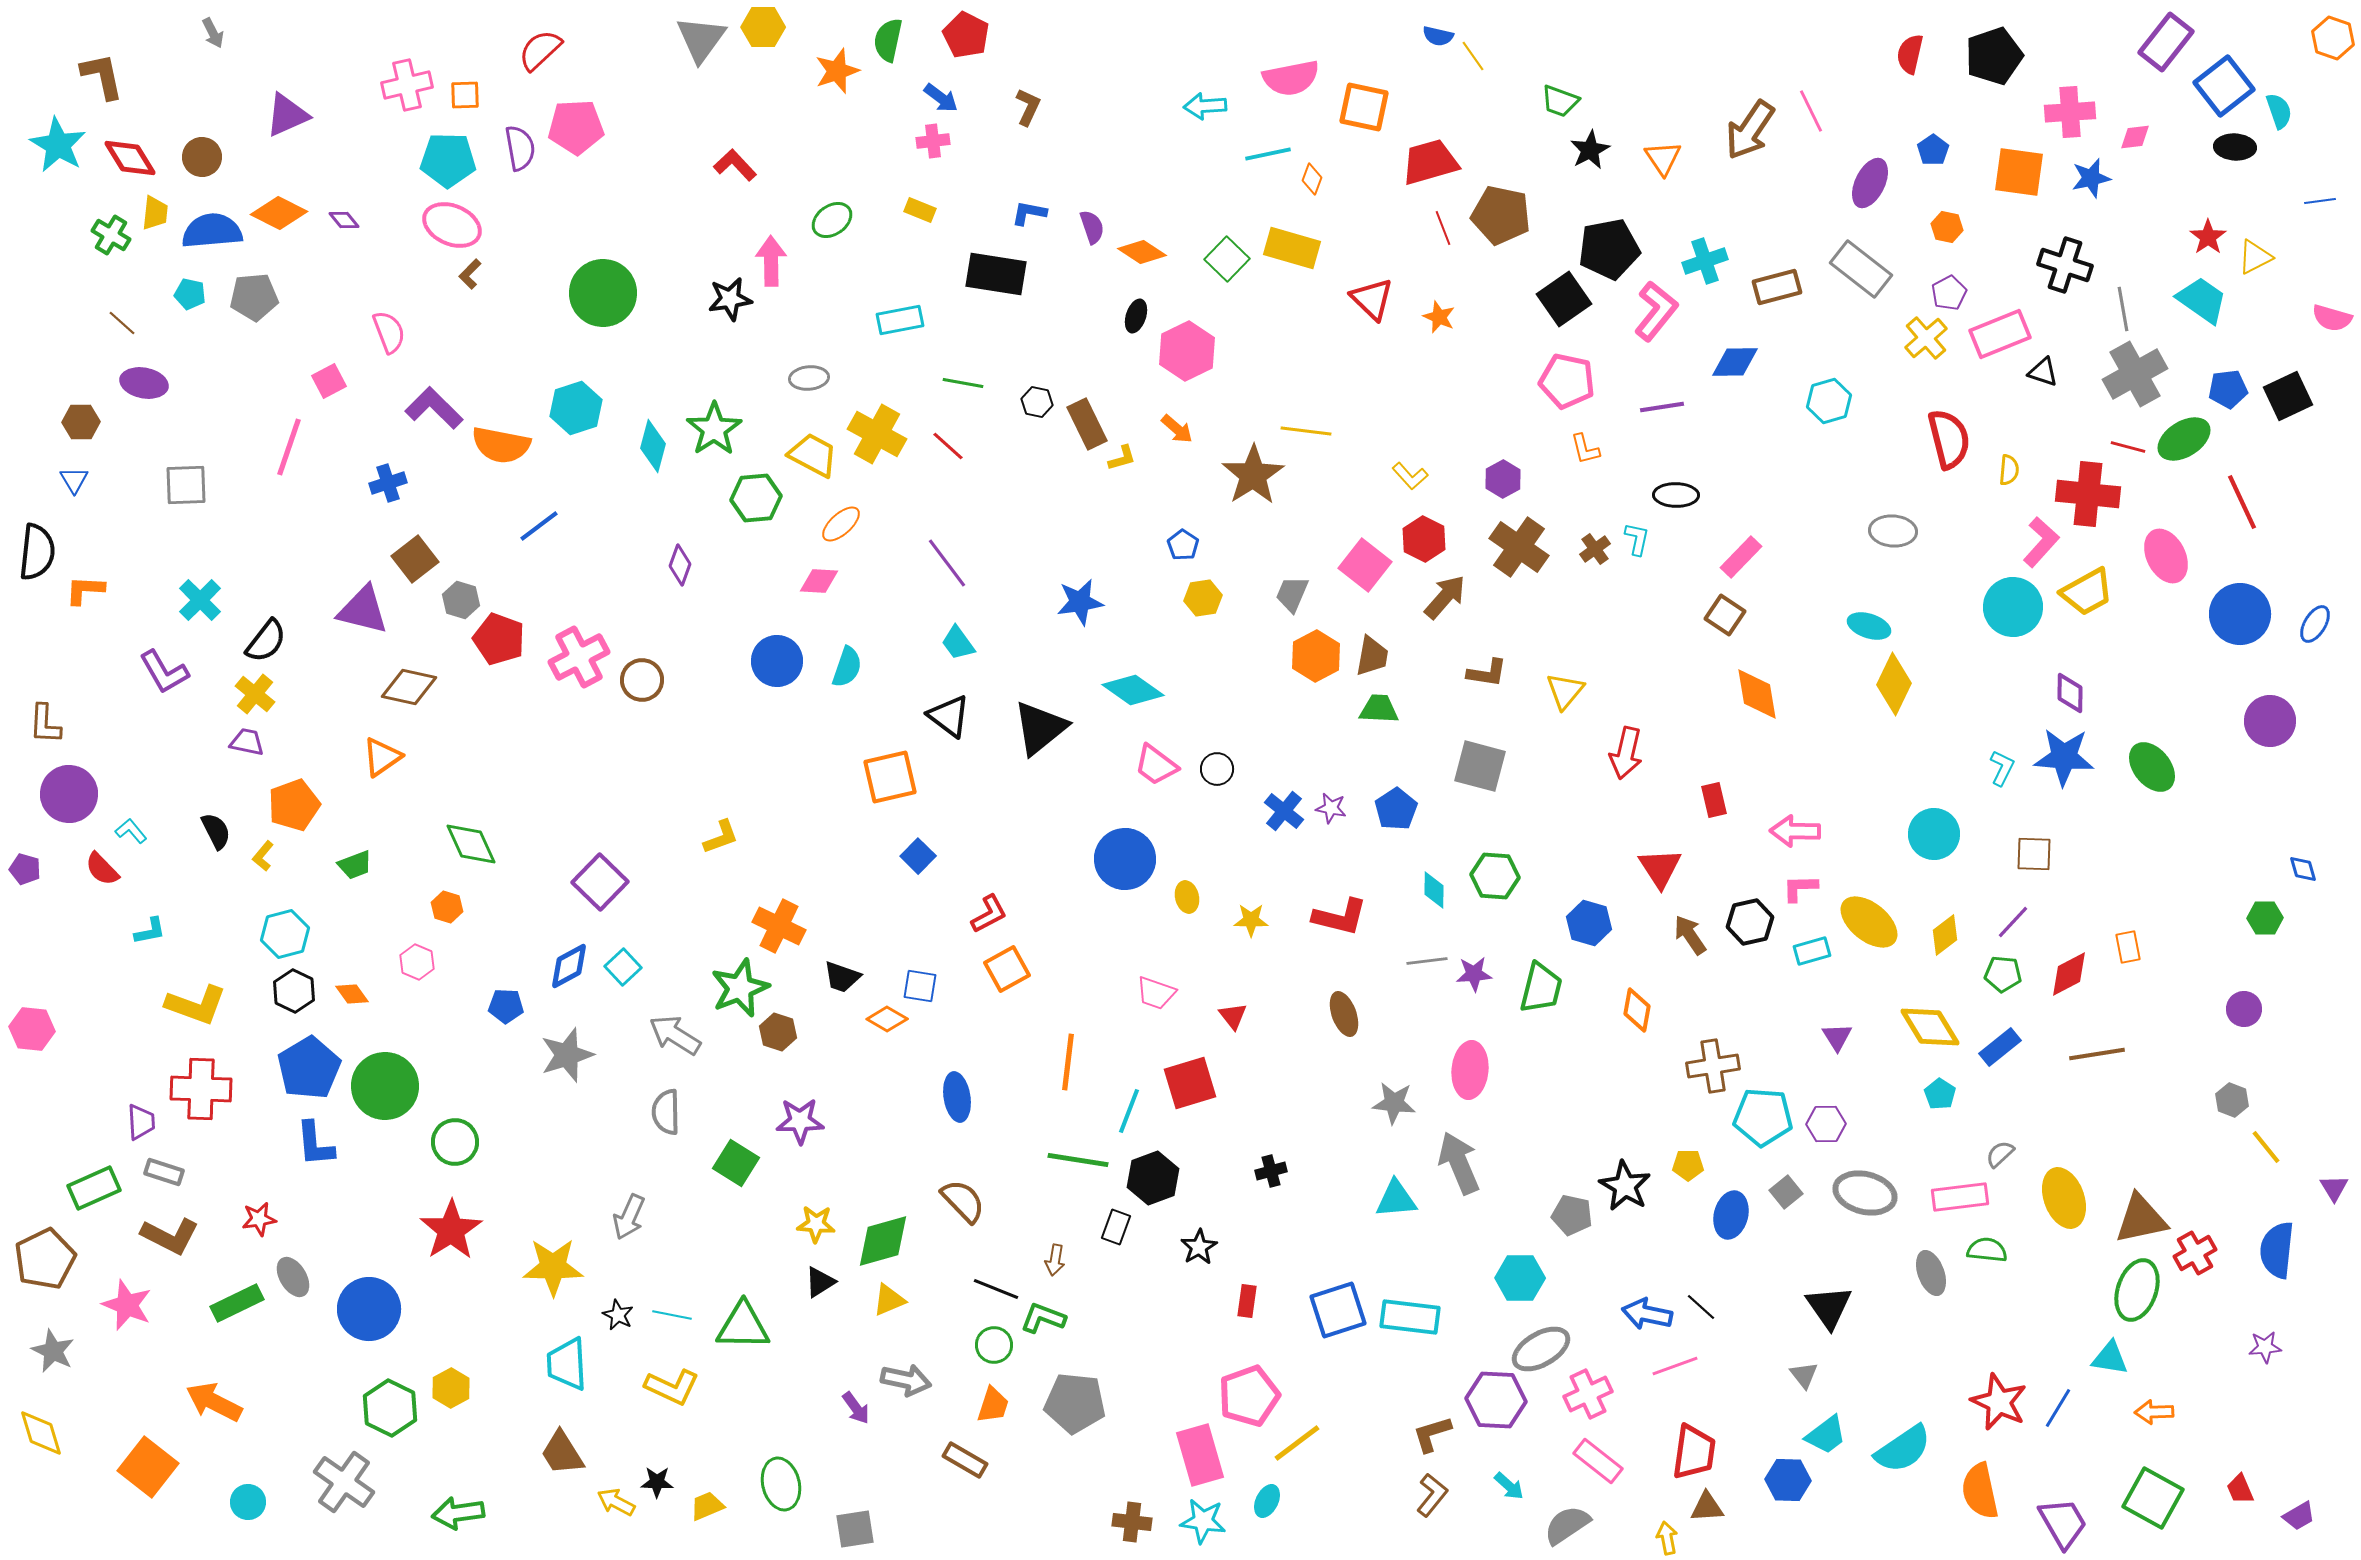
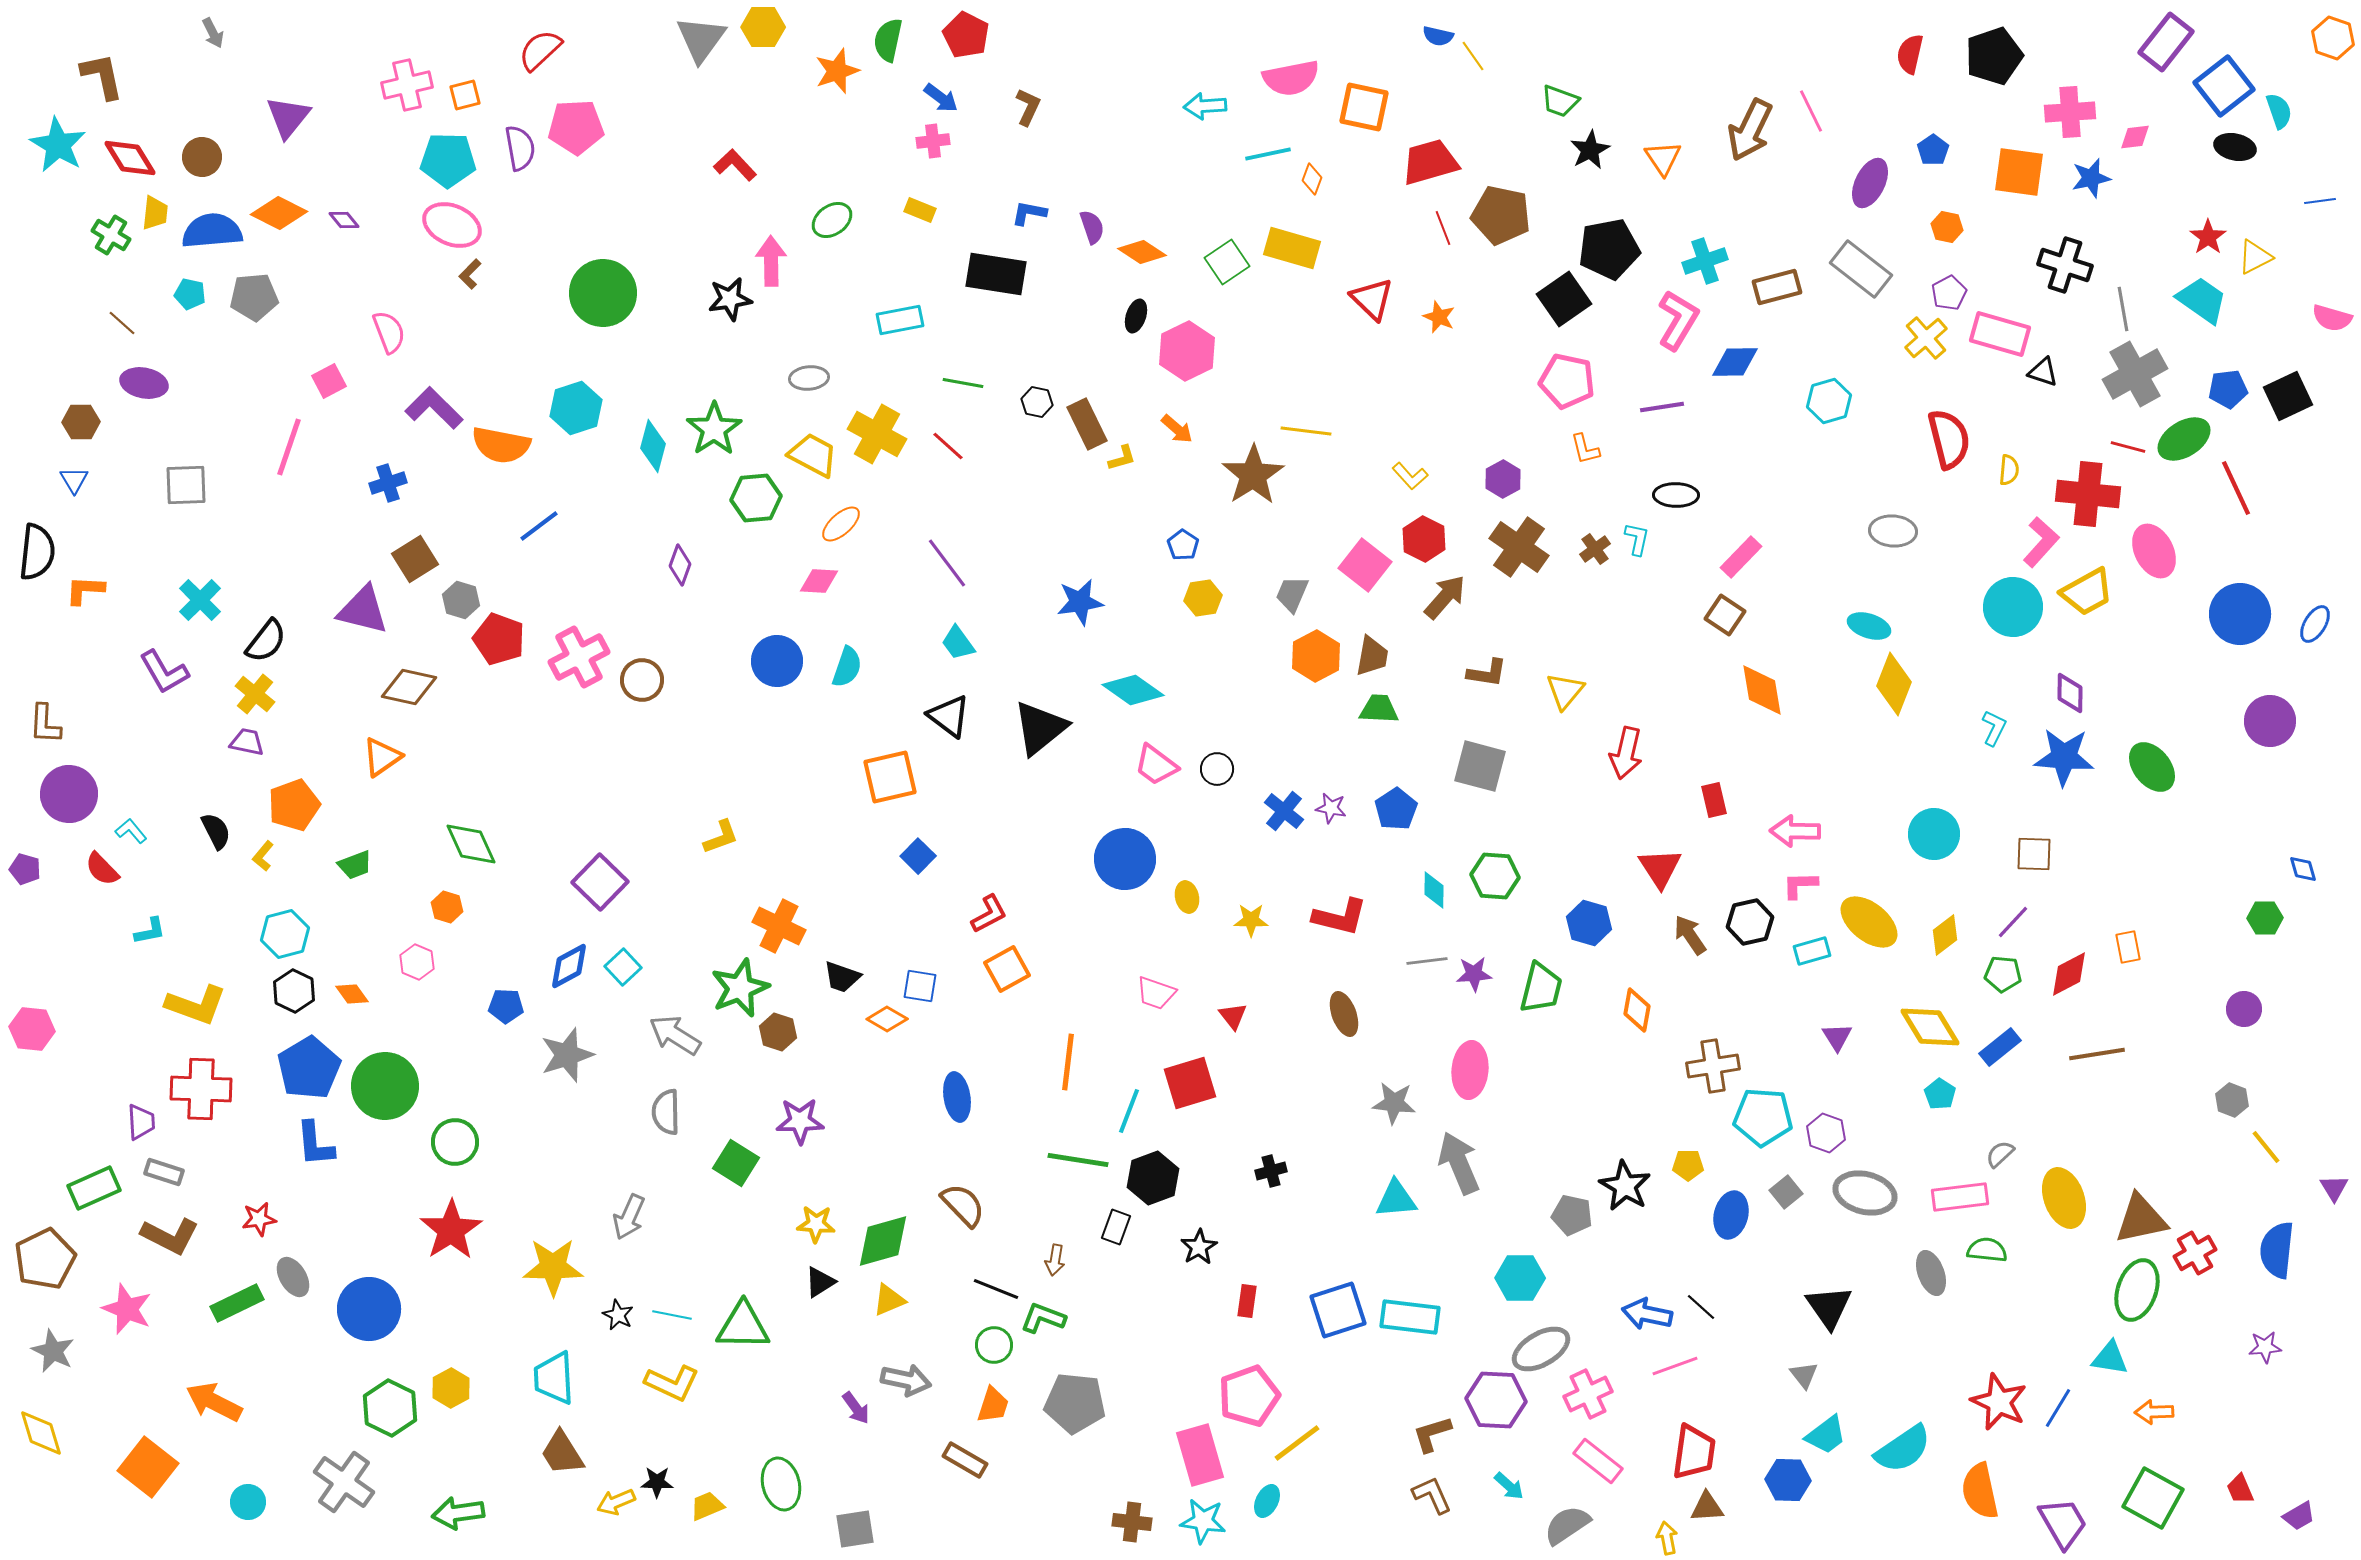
orange square at (465, 95): rotated 12 degrees counterclockwise
purple triangle at (287, 115): moved 1 px right, 2 px down; rotated 27 degrees counterclockwise
brown arrow at (1750, 130): rotated 8 degrees counterclockwise
black ellipse at (2235, 147): rotated 9 degrees clockwise
green square at (1227, 259): moved 3 px down; rotated 12 degrees clockwise
pink L-shape at (1656, 311): moved 22 px right, 9 px down; rotated 8 degrees counterclockwise
pink rectangle at (2000, 334): rotated 38 degrees clockwise
red line at (2242, 502): moved 6 px left, 14 px up
pink ellipse at (2166, 556): moved 12 px left, 5 px up
brown square at (415, 559): rotated 6 degrees clockwise
yellow diamond at (1894, 684): rotated 4 degrees counterclockwise
orange diamond at (1757, 694): moved 5 px right, 4 px up
cyan L-shape at (2002, 768): moved 8 px left, 40 px up
pink L-shape at (1800, 888): moved 3 px up
purple hexagon at (1826, 1124): moved 9 px down; rotated 21 degrees clockwise
brown semicircle at (963, 1201): moved 4 px down
pink star at (127, 1305): moved 4 px down
cyan trapezoid at (567, 1364): moved 13 px left, 14 px down
yellow L-shape at (672, 1387): moved 4 px up
brown L-shape at (1432, 1495): rotated 63 degrees counterclockwise
yellow arrow at (616, 1502): rotated 51 degrees counterclockwise
